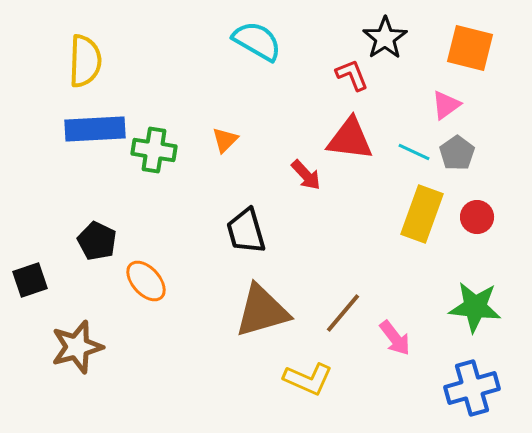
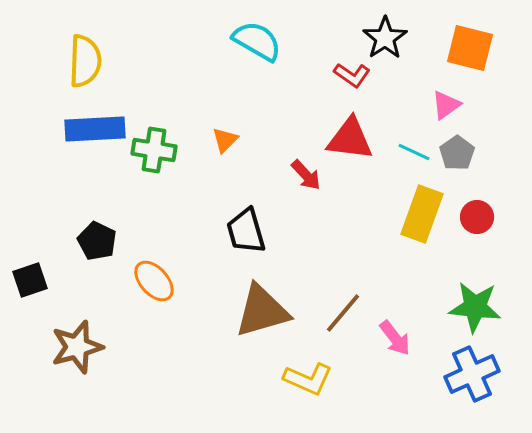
red L-shape: rotated 147 degrees clockwise
orange ellipse: moved 8 px right
blue cross: moved 14 px up; rotated 8 degrees counterclockwise
